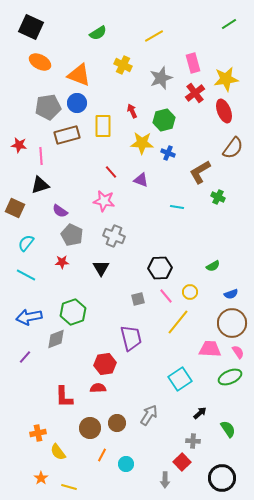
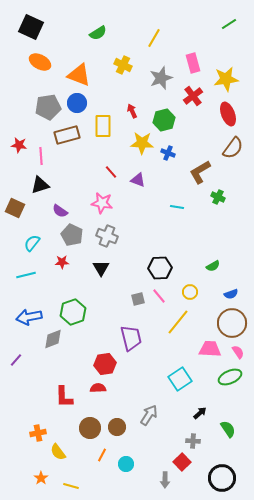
yellow line at (154, 36): moved 2 px down; rotated 30 degrees counterclockwise
red cross at (195, 93): moved 2 px left, 3 px down
red ellipse at (224, 111): moved 4 px right, 3 px down
purple triangle at (141, 180): moved 3 px left
pink star at (104, 201): moved 2 px left, 2 px down
gray cross at (114, 236): moved 7 px left
cyan semicircle at (26, 243): moved 6 px right
cyan line at (26, 275): rotated 42 degrees counterclockwise
pink line at (166, 296): moved 7 px left
gray diamond at (56, 339): moved 3 px left
purple line at (25, 357): moved 9 px left, 3 px down
brown circle at (117, 423): moved 4 px down
yellow line at (69, 487): moved 2 px right, 1 px up
